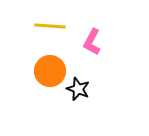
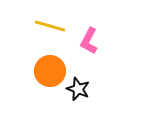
yellow line: rotated 12 degrees clockwise
pink L-shape: moved 3 px left, 1 px up
